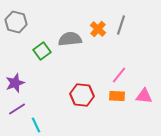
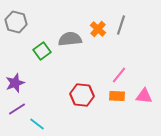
cyan line: moved 1 px right, 1 px up; rotated 28 degrees counterclockwise
